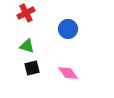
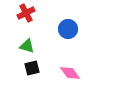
pink diamond: moved 2 px right
